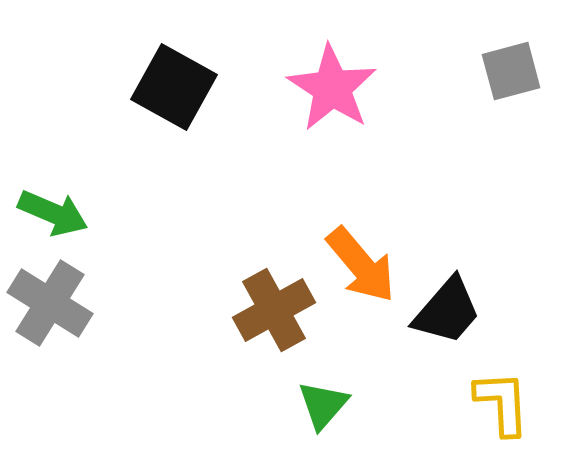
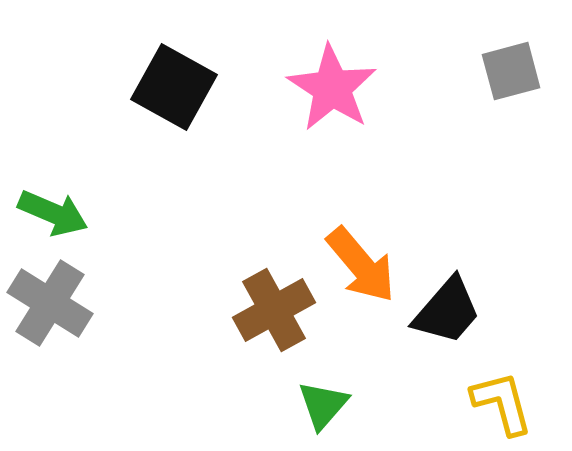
yellow L-shape: rotated 12 degrees counterclockwise
